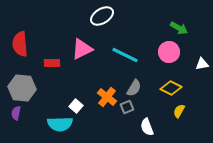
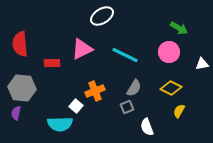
orange cross: moved 12 px left, 6 px up; rotated 30 degrees clockwise
